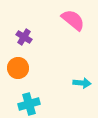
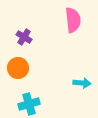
pink semicircle: rotated 45 degrees clockwise
